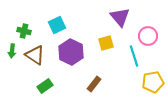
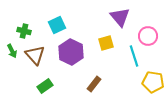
green arrow: rotated 32 degrees counterclockwise
brown triangle: rotated 15 degrees clockwise
yellow pentagon: rotated 20 degrees clockwise
